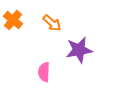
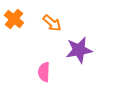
orange cross: moved 1 px right, 1 px up
